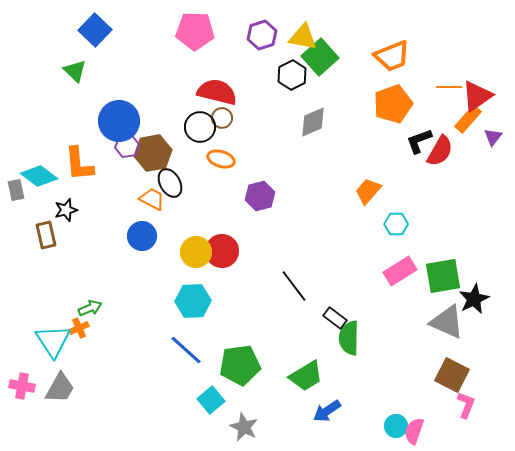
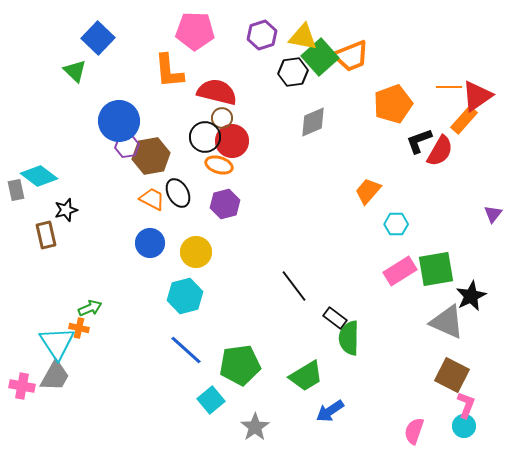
blue square at (95, 30): moved 3 px right, 8 px down
orange trapezoid at (392, 56): moved 41 px left
black hexagon at (292, 75): moved 1 px right, 3 px up; rotated 20 degrees clockwise
orange rectangle at (468, 119): moved 4 px left, 1 px down
black circle at (200, 127): moved 5 px right, 10 px down
purple triangle at (493, 137): moved 77 px down
brown hexagon at (153, 153): moved 2 px left, 3 px down
orange ellipse at (221, 159): moved 2 px left, 6 px down
orange L-shape at (79, 164): moved 90 px right, 93 px up
black ellipse at (170, 183): moved 8 px right, 10 px down
purple hexagon at (260, 196): moved 35 px left, 8 px down
blue circle at (142, 236): moved 8 px right, 7 px down
red circle at (222, 251): moved 10 px right, 110 px up
green square at (443, 276): moved 7 px left, 7 px up
black star at (474, 299): moved 3 px left, 3 px up
cyan hexagon at (193, 301): moved 8 px left, 5 px up; rotated 12 degrees counterclockwise
orange cross at (79, 328): rotated 36 degrees clockwise
cyan triangle at (53, 341): moved 4 px right, 2 px down
gray trapezoid at (60, 388): moved 5 px left, 12 px up
blue arrow at (327, 411): moved 3 px right
cyan circle at (396, 426): moved 68 px right
gray star at (244, 427): moved 11 px right; rotated 12 degrees clockwise
